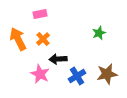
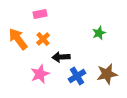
orange arrow: rotated 10 degrees counterclockwise
black arrow: moved 3 px right, 2 px up
pink star: rotated 24 degrees clockwise
